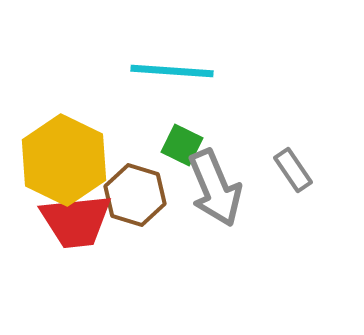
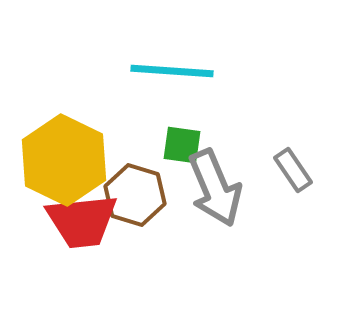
green square: rotated 18 degrees counterclockwise
red trapezoid: moved 6 px right
